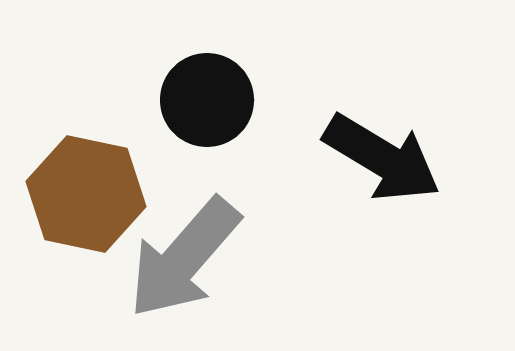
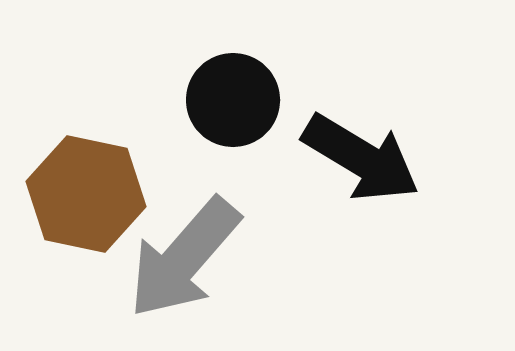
black circle: moved 26 px right
black arrow: moved 21 px left
